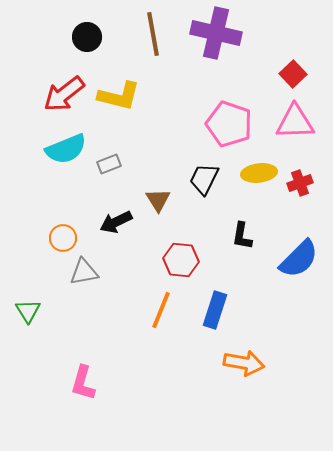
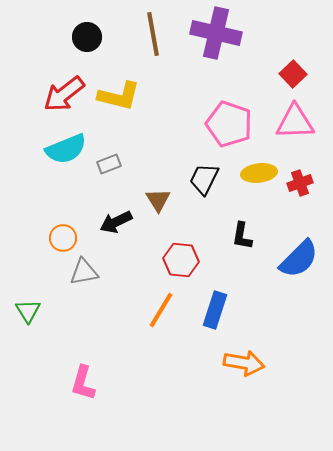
orange line: rotated 9 degrees clockwise
